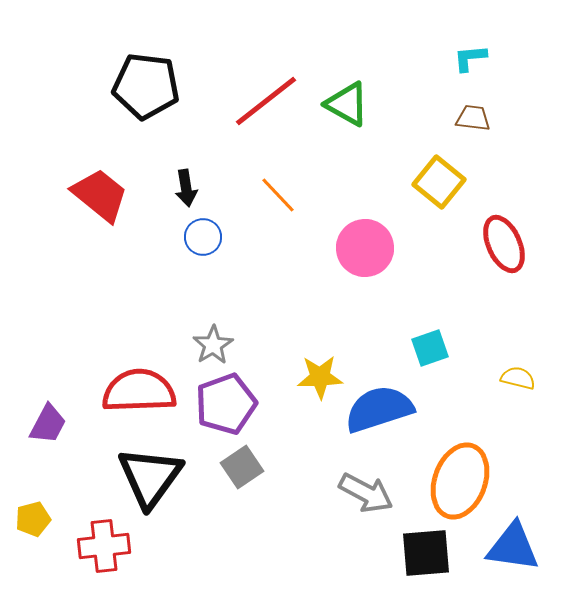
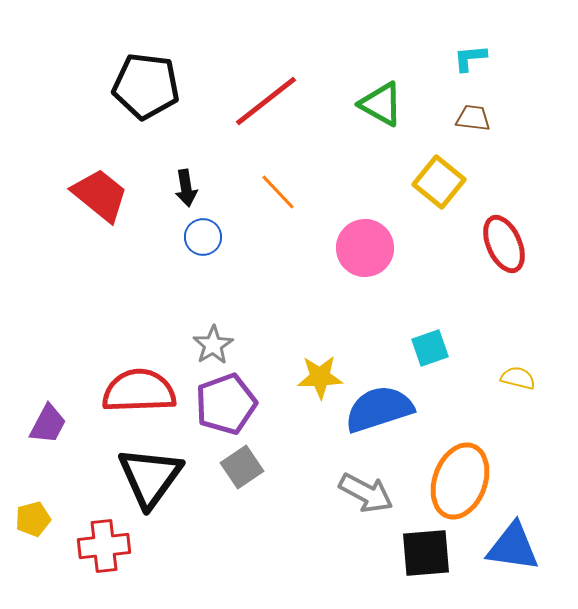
green triangle: moved 34 px right
orange line: moved 3 px up
